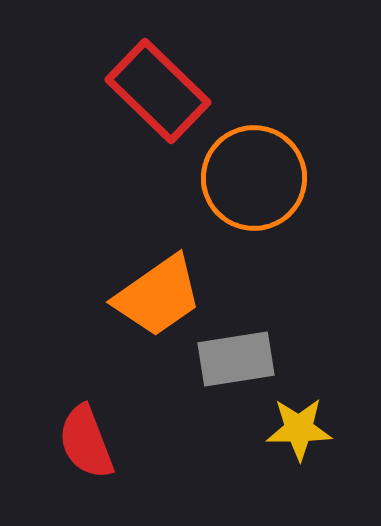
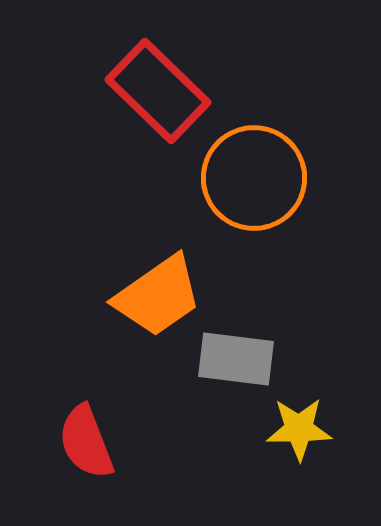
gray rectangle: rotated 16 degrees clockwise
